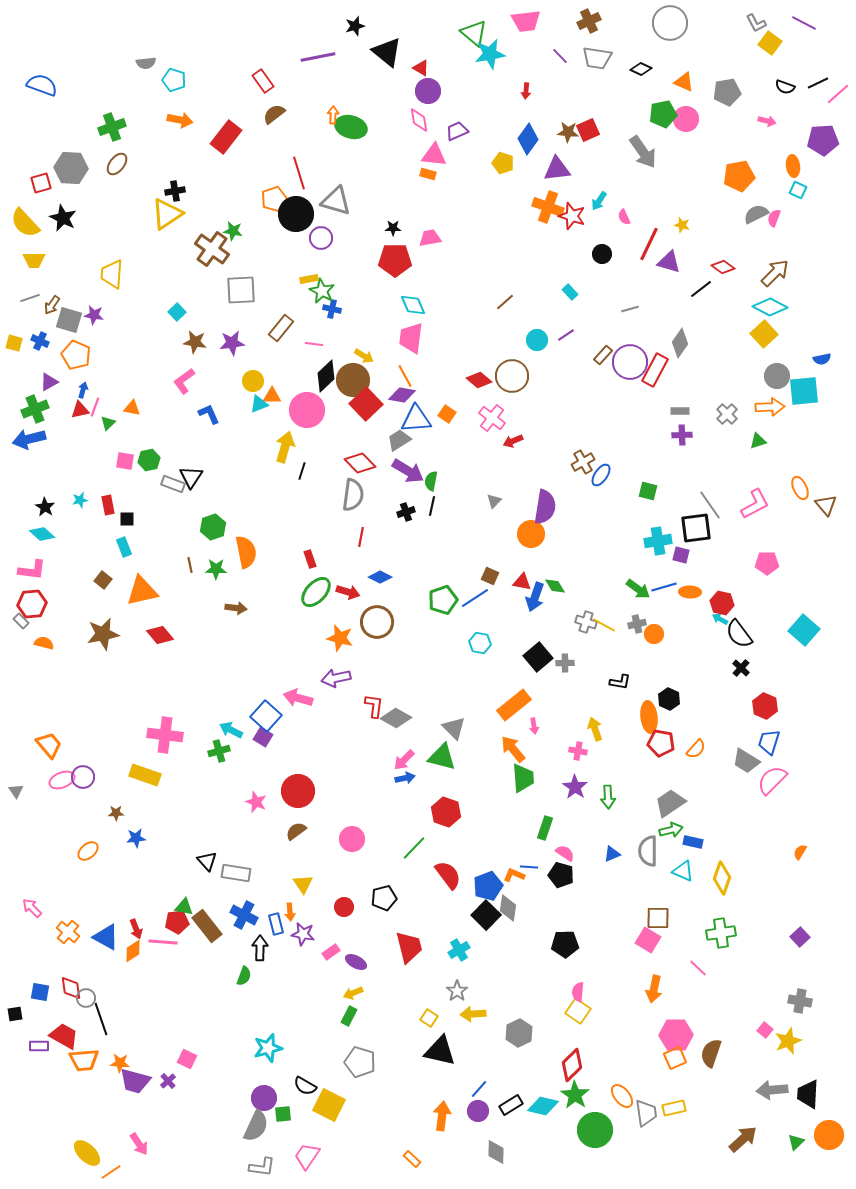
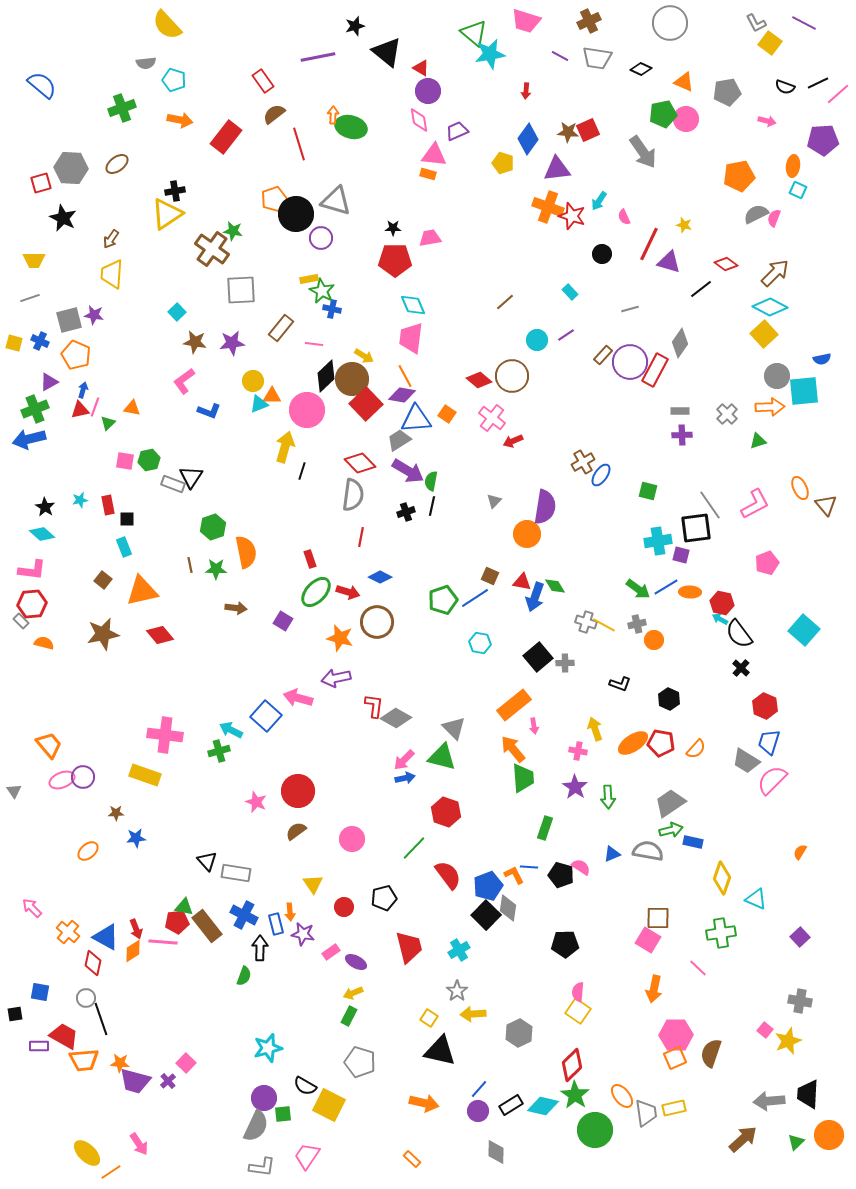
pink trapezoid at (526, 21): rotated 24 degrees clockwise
purple line at (560, 56): rotated 18 degrees counterclockwise
blue semicircle at (42, 85): rotated 20 degrees clockwise
green cross at (112, 127): moved 10 px right, 19 px up
brown ellipse at (117, 164): rotated 15 degrees clockwise
orange ellipse at (793, 166): rotated 15 degrees clockwise
red line at (299, 173): moved 29 px up
yellow semicircle at (25, 223): moved 142 px right, 198 px up
yellow star at (682, 225): moved 2 px right
red diamond at (723, 267): moved 3 px right, 3 px up
brown arrow at (52, 305): moved 59 px right, 66 px up
gray square at (69, 320): rotated 32 degrees counterclockwise
brown circle at (353, 380): moved 1 px left, 1 px up
blue L-shape at (209, 414): moved 3 px up; rotated 135 degrees clockwise
orange circle at (531, 534): moved 4 px left
pink pentagon at (767, 563): rotated 20 degrees counterclockwise
blue line at (664, 587): moved 2 px right; rotated 15 degrees counterclockwise
orange circle at (654, 634): moved 6 px down
black L-shape at (620, 682): moved 2 px down; rotated 10 degrees clockwise
orange ellipse at (649, 717): moved 16 px left, 26 px down; rotated 64 degrees clockwise
purple square at (263, 737): moved 20 px right, 116 px up
gray triangle at (16, 791): moved 2 px left
gray semicircle at (648, 851): rotated 100 degrees clockwise
pink semicircle at (565, 853): moved 16 px right, 14 px down
cyan triangle at (683, 871): moved 73 px right, 28 px down
orange L-shape at (514, 875): rotated 40 degrees clockwise
yellow triangle at (303, 884): moved 10 px right
red diamond at (71, 988): moved 22 px right, 25 px up; rotated 20 degrees clockwise
pink square at (187, 1059): moved 1 px left, 4 px down; rotated 18 degrees clockwise
gray arrow at (772, 1090): moved 3 px left, 11 px down
orange arrow at (442, 1116): moved 18 px left, 13 px up; rotated 96 degrees clockwise
